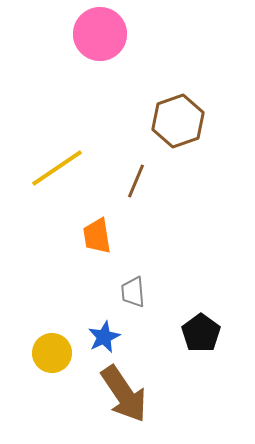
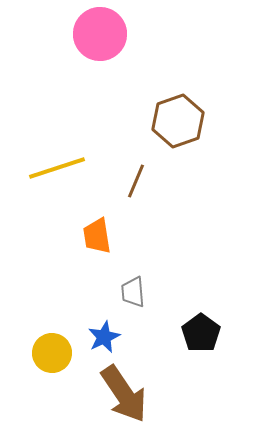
yellow line: rotated 16 degrees clockwise
